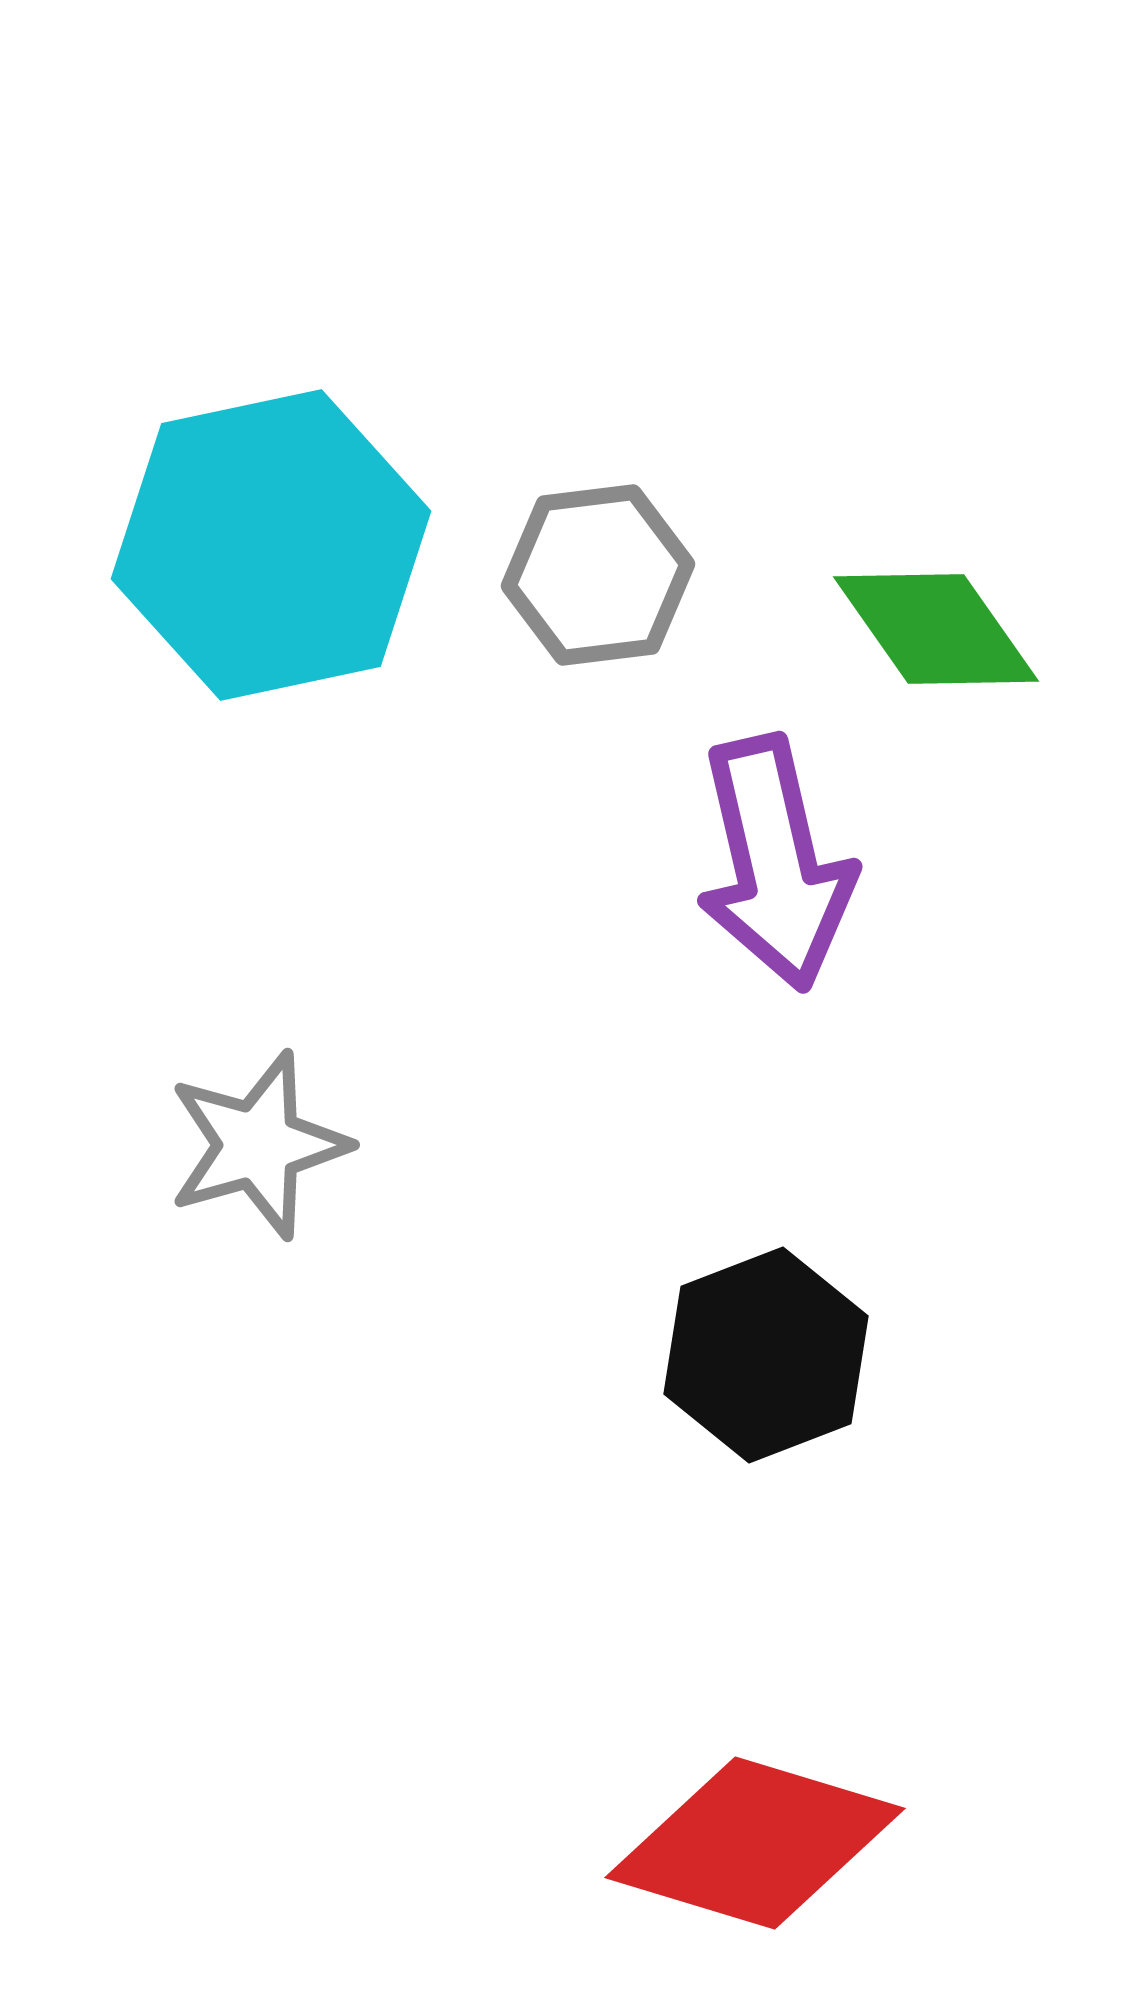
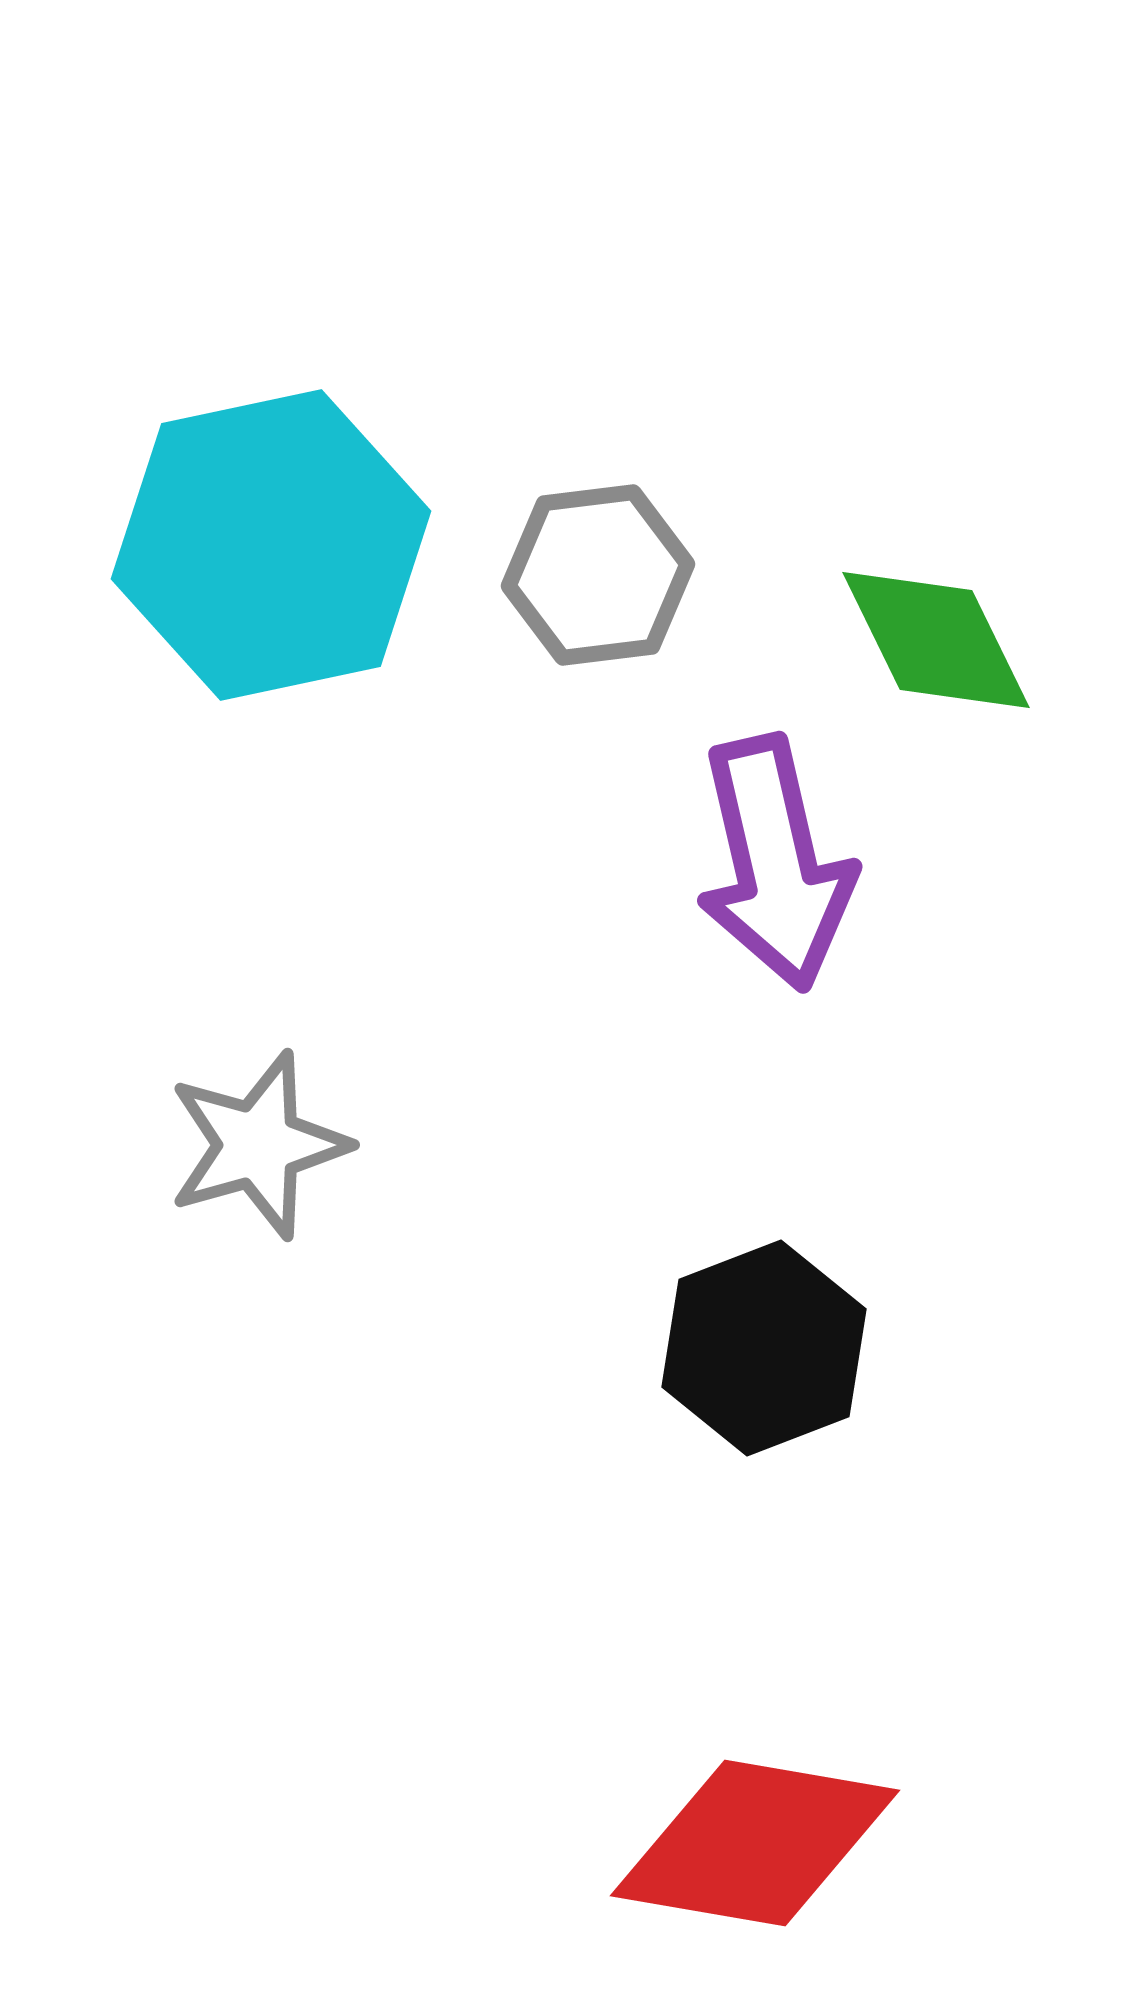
green diamond: moved 11 px down; rotated 9 degrees clockwise
black hexagon: moved 2 px left, 7 px up
red diamond: rotated 7 degrees counterclockwise
